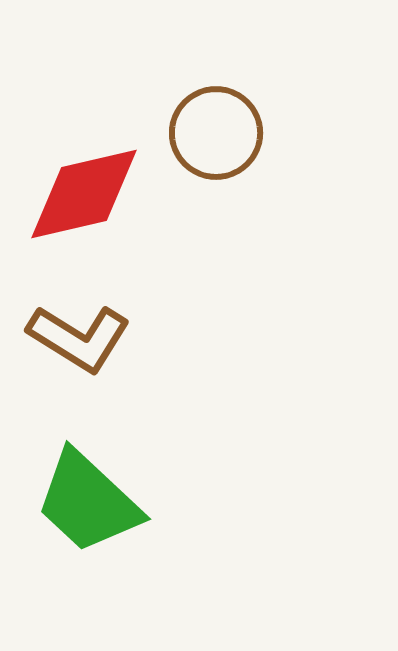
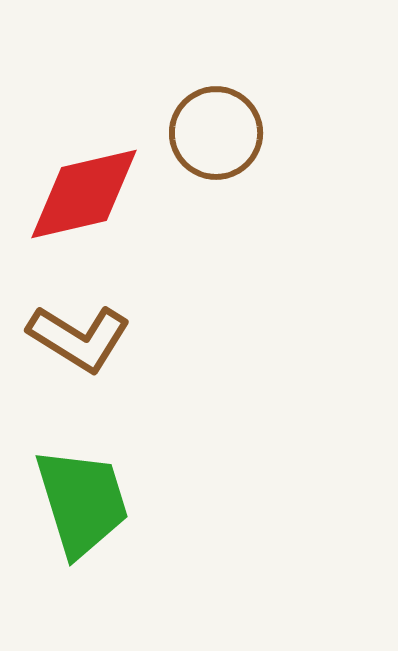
green trapezoid: moved 6 px left; rotated 150 degrees counterclockwise
